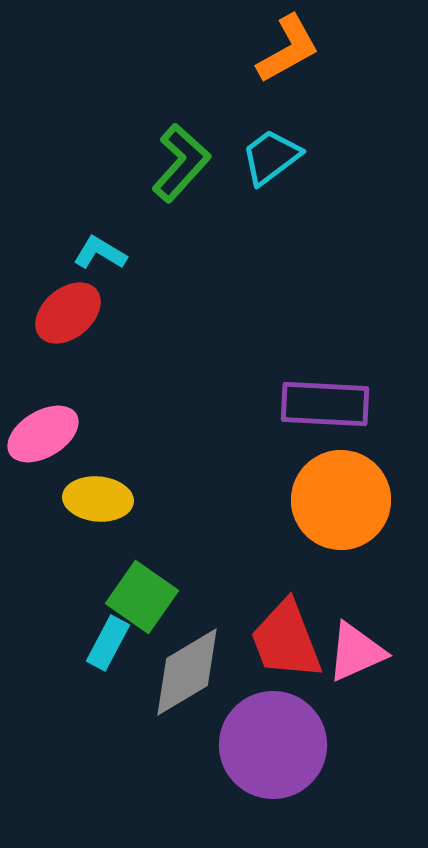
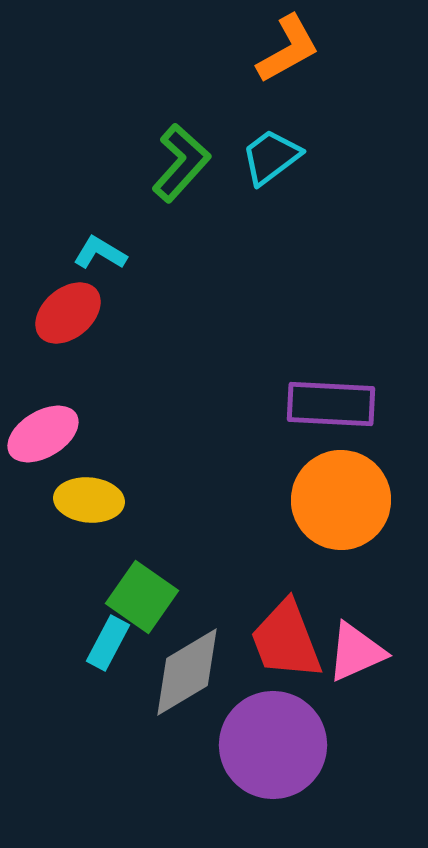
purple rectangle: moved 6 px right
yellow ellipse: moved 9 px left, 1 px down
